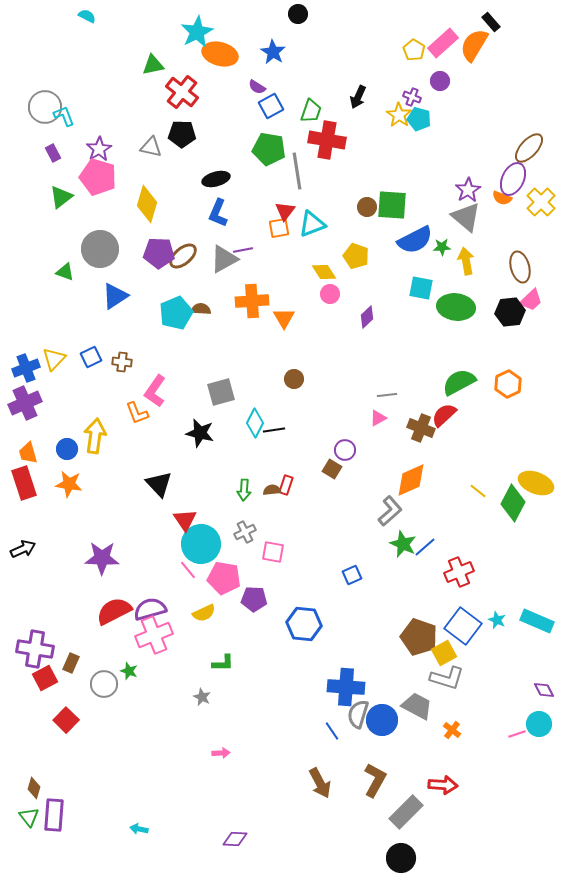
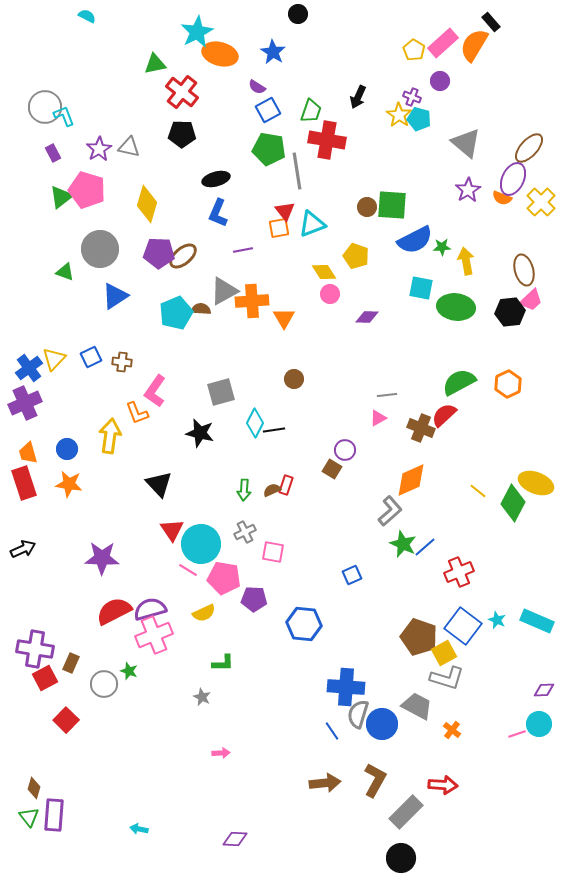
green triangle at (153, 65): moved 2 px right, 1 px up
blue square at (271, 106): moved 3 px left, 4 px down
gray triangle at (151, 147): moved 22 px left
pink pentagon at (98, 177): moved 11 px left, 13 px down
red triangle at (285, 211): rotated 15 degrees counterclockwise
gray triangle at (466, 217): moved 74 px up
gray triangle at (224, 259): moved 32 px down
brown ellipse at (520, 267): moved 4 px right, 3 px down
purple diamond at (367, 317): rotated 45 degrees clockwise
blue cross at (26, 368): moved 3 px right; rotated 16 degrees counterclockwise
yellow arrow at (95, 436): moved 15 px right
brown semicircle at (272, 490): rotated 18 degrees counterclockwise
red triangle at (185, 520): moved 13 px left, 10 px down
pink line at (188, 570): rotated 18 degrees counterclockwise
purple diamond at (544, 690): rotated 65 degrees counterclockwise
blue circle at (382, 720): moved 4 px down
brown arrow at (320, 783): moved 5 px right; rotated 68 degrees counterclockwise
